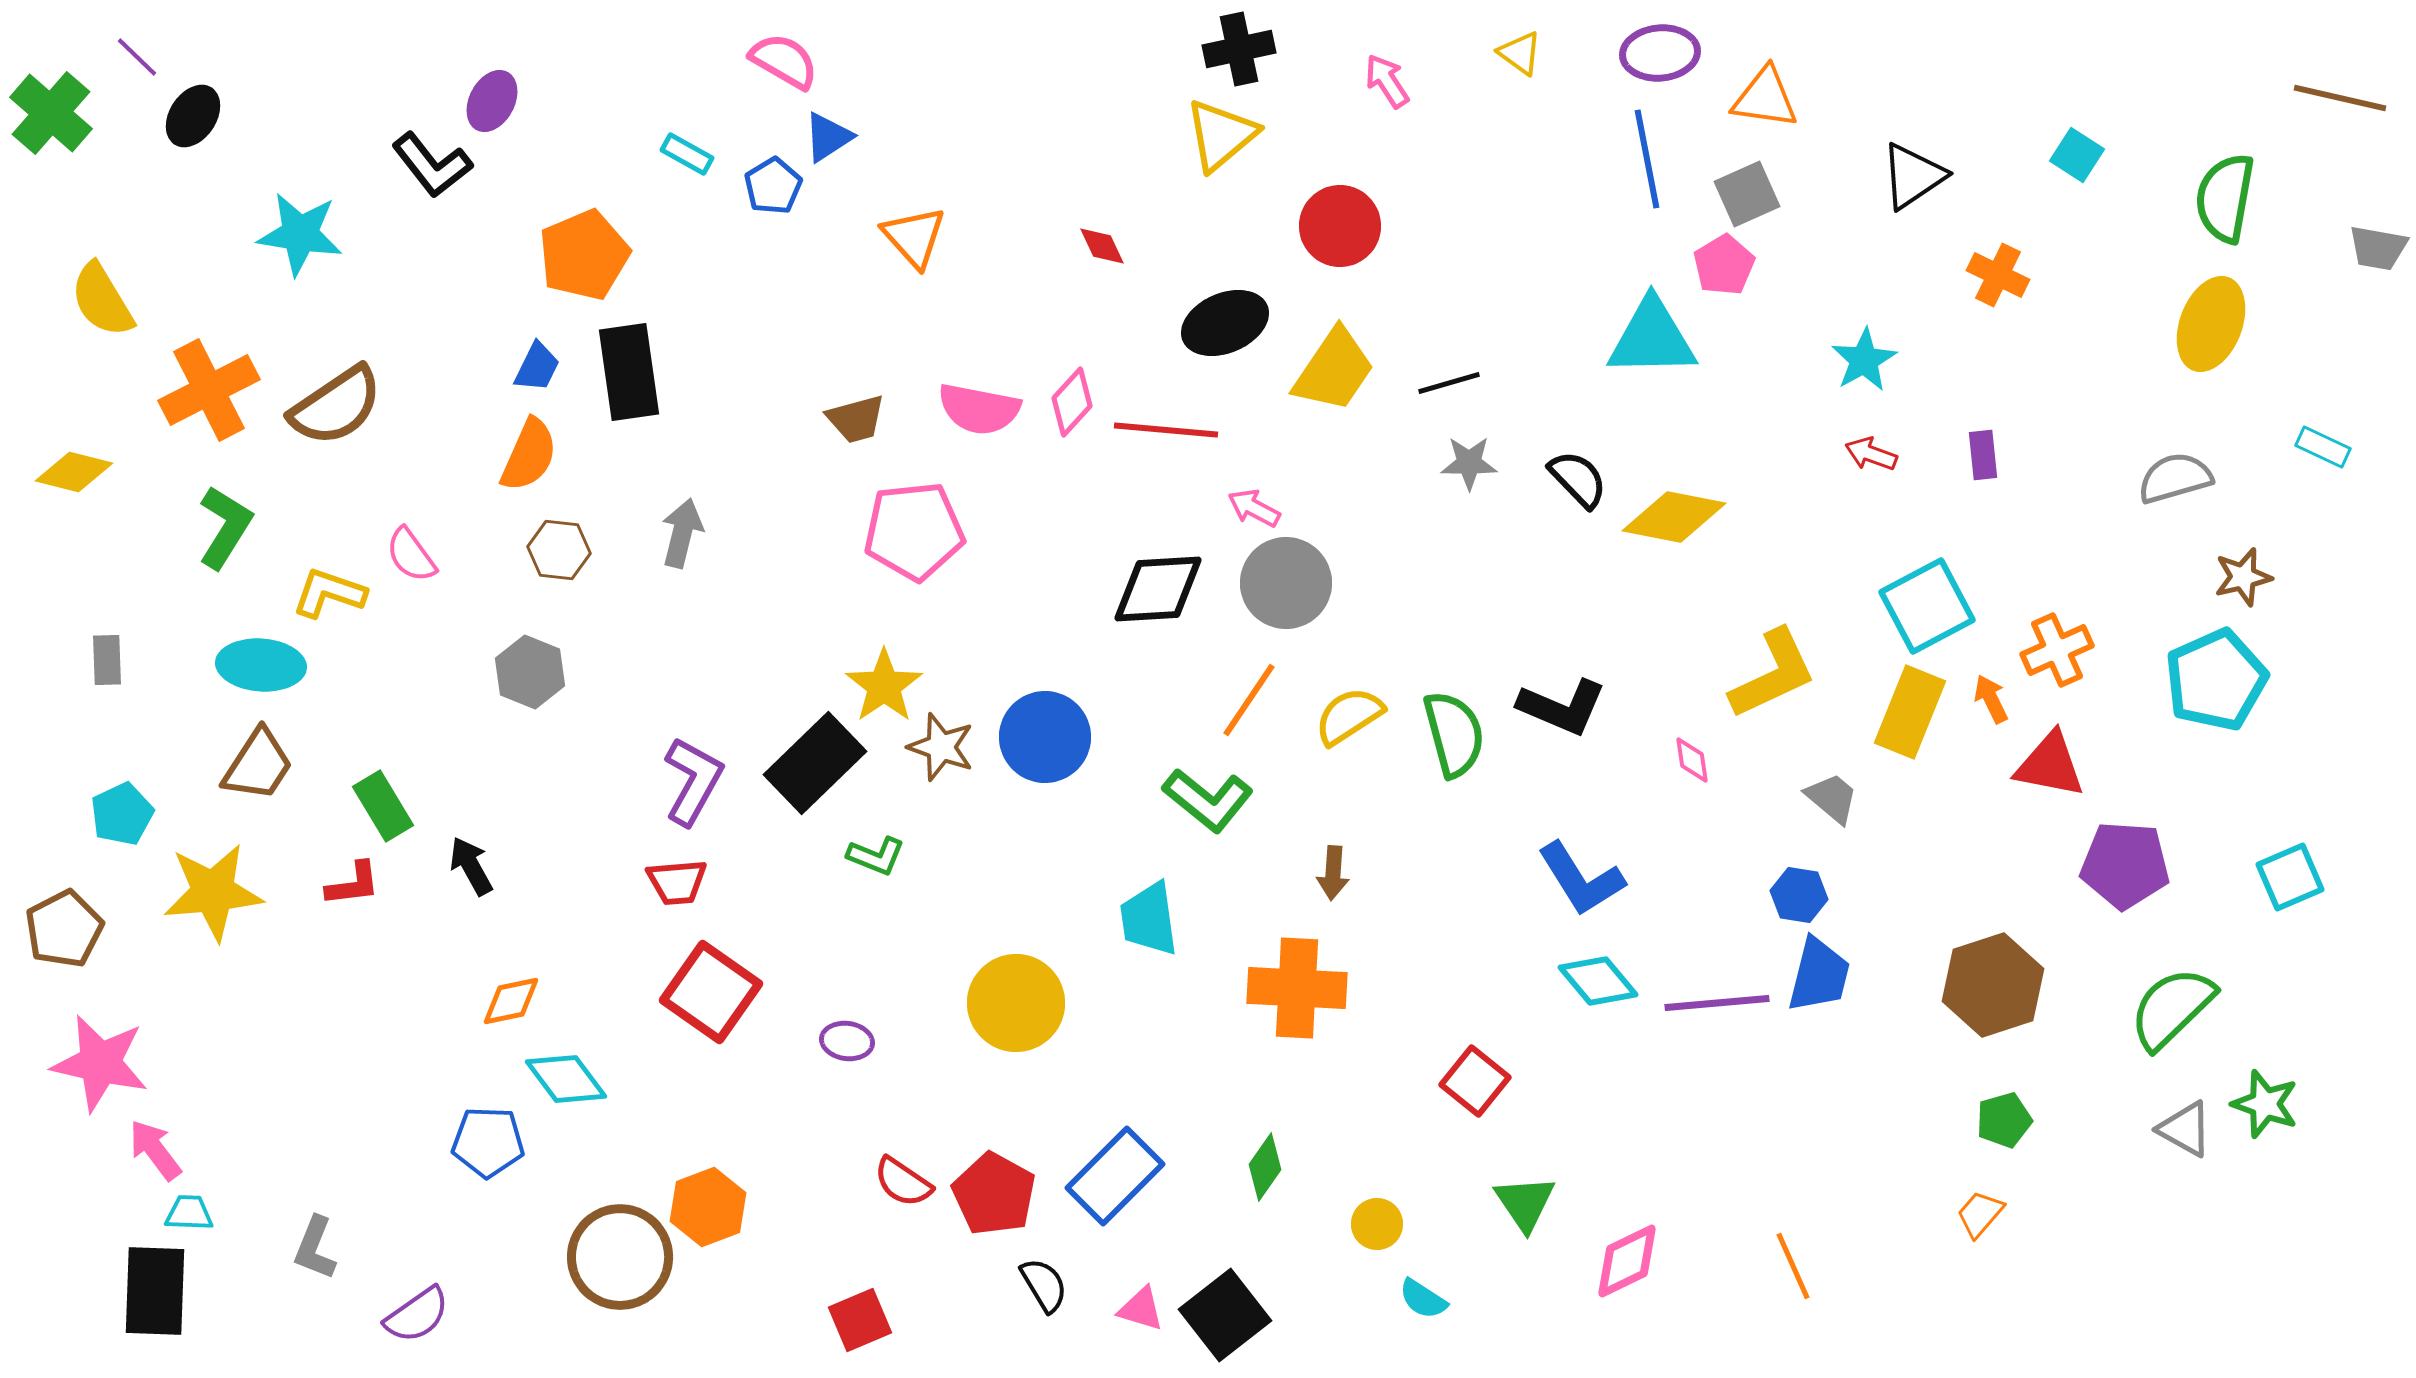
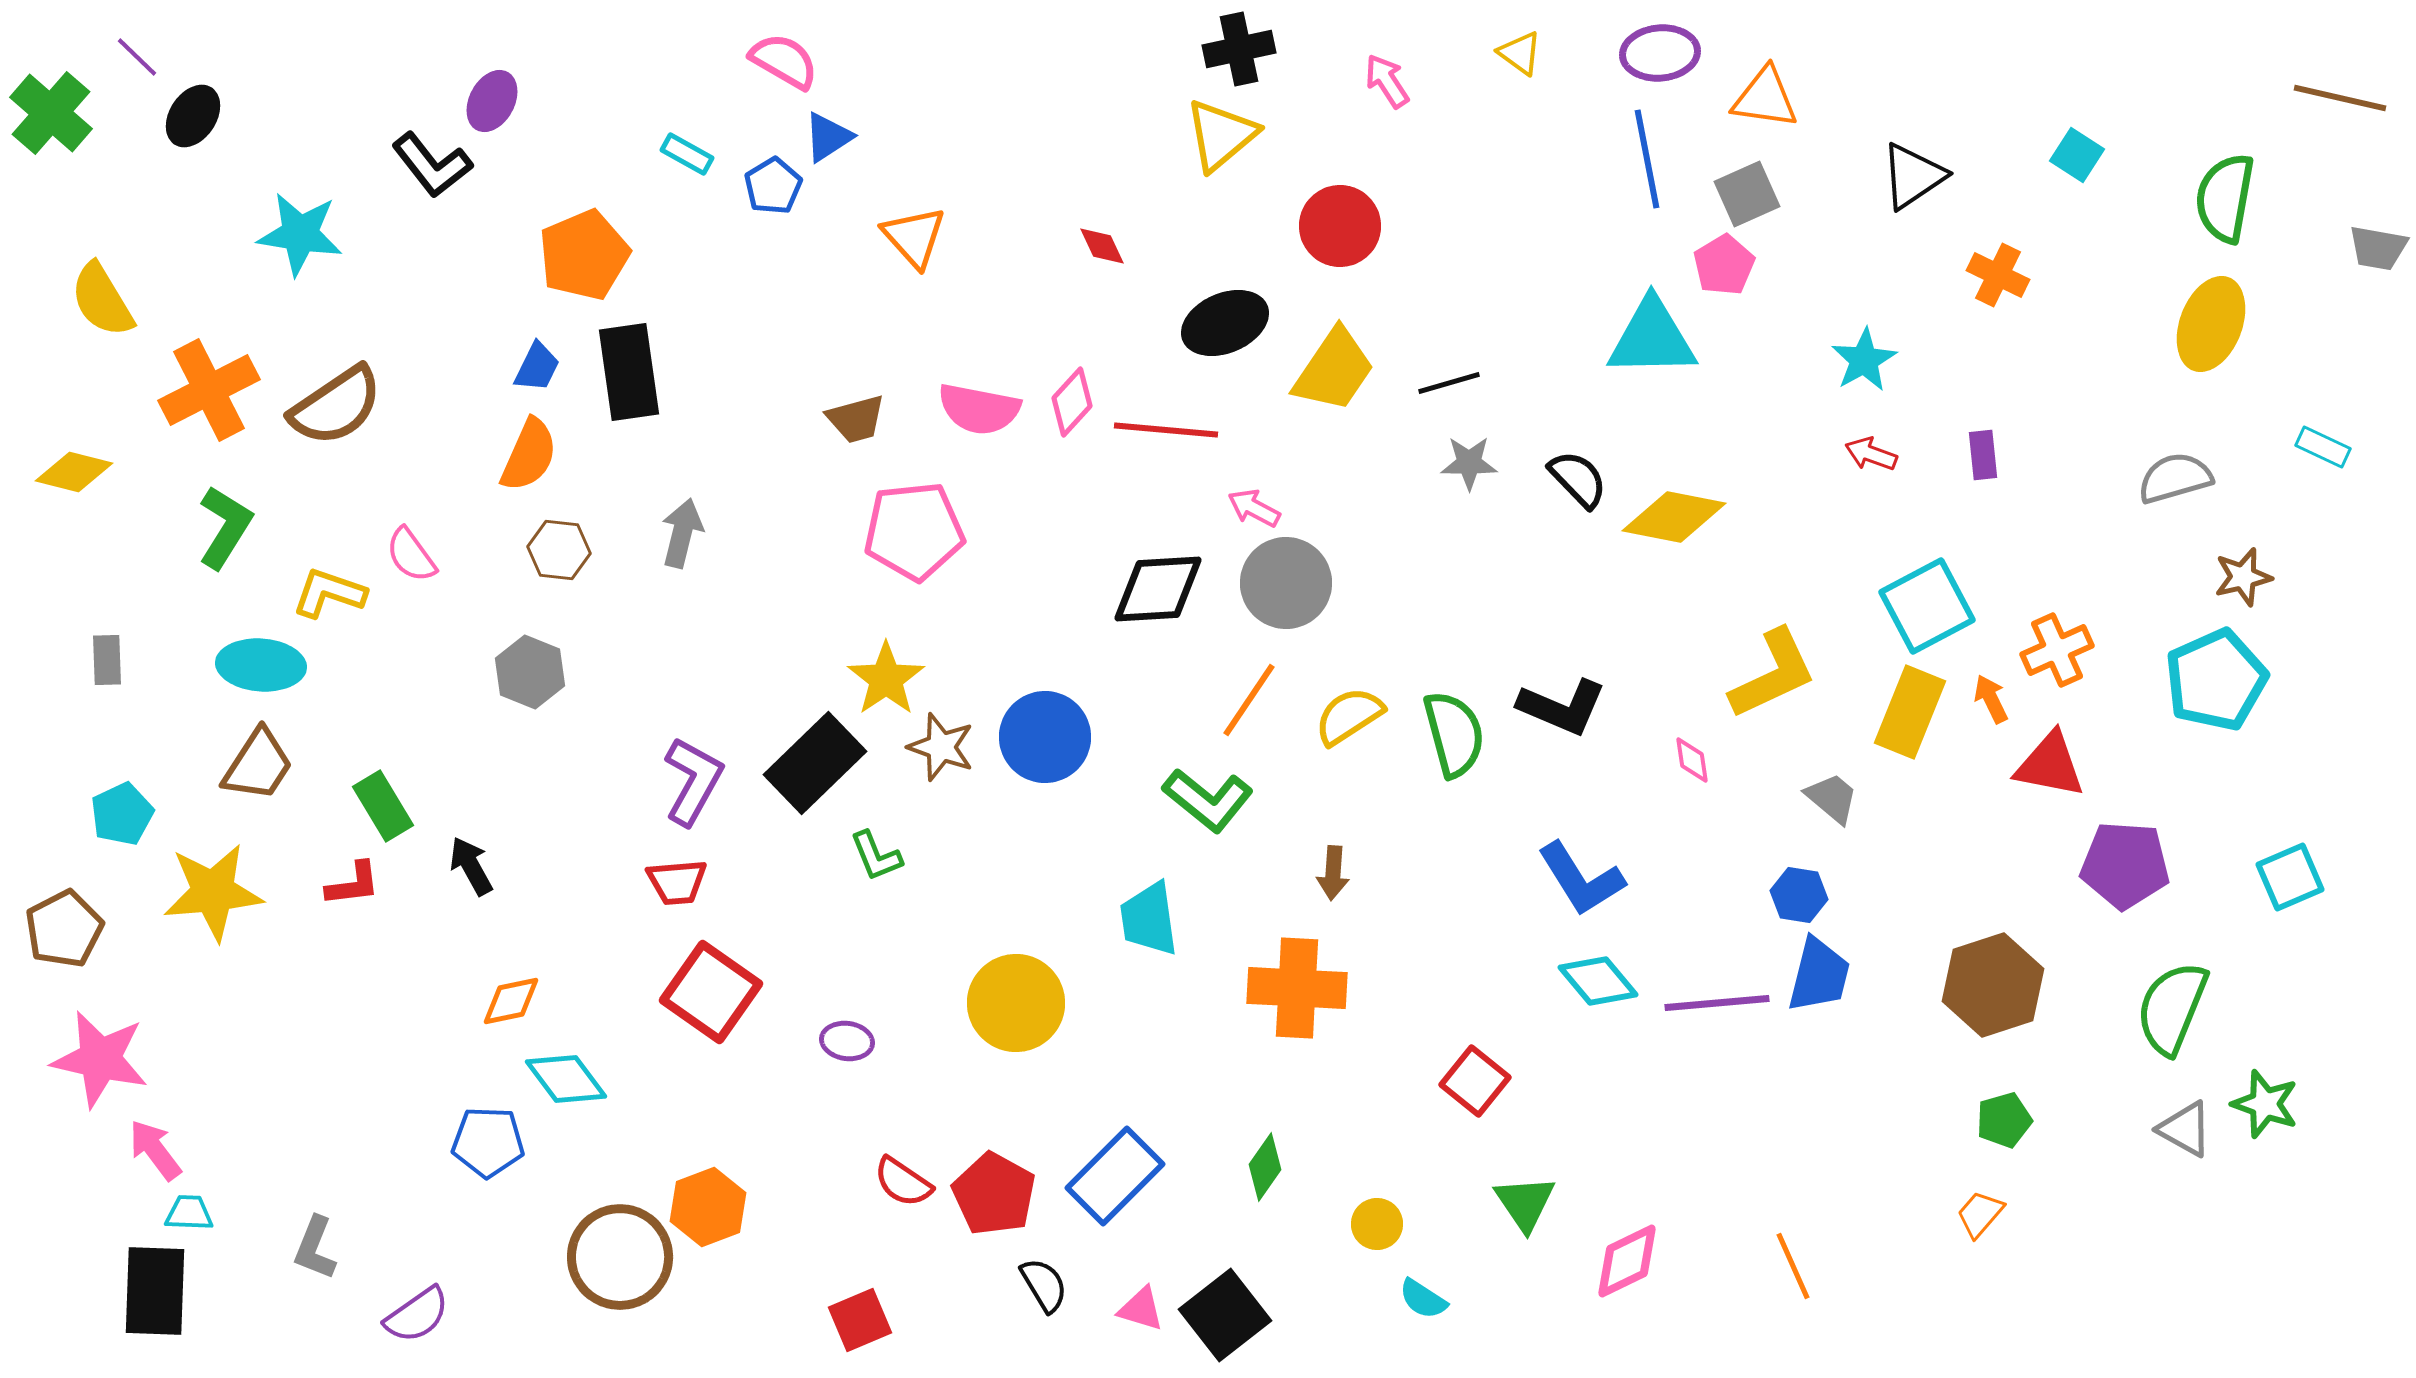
yellow star at (884, 686): moved 2 px right, 7 px up
green L-shape at (876, 856): rotated 46 degrees clockwise
green semicircle at (2172, 1008): rotated 24 degrees counterclockwise
pink star at (100, 1063): moved 4 px up
